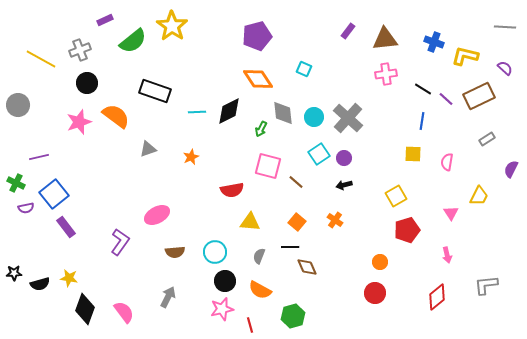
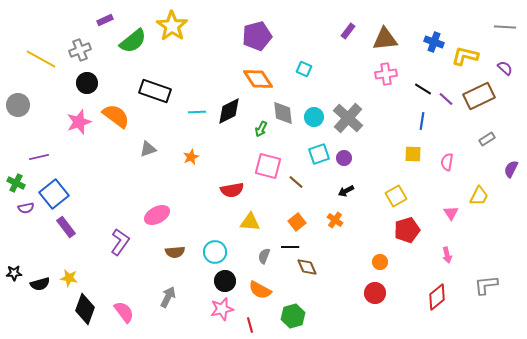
cyan square at (319, 154): rotated 15 degrees clockwise
black arrow at (344, 185): moved 2 px right, 6 px down; rotated 14 degrees counterclockwise
orange square at (297, 222): rotated 12 degrees clockwise
gray semicircle at (259, 256): moved 5 px right
